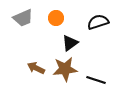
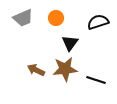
black triangle: rotated 18 degrees counterclockwise
brown arrow: moved 2 px down
